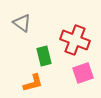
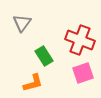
gray triangle: rotated 30 degrees clockwise
red cross: moved 5 px right
green rectangle: rotated 18 degrees counterclockwise
